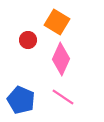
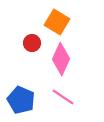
red circle: moved 4 px right, 3 px down
